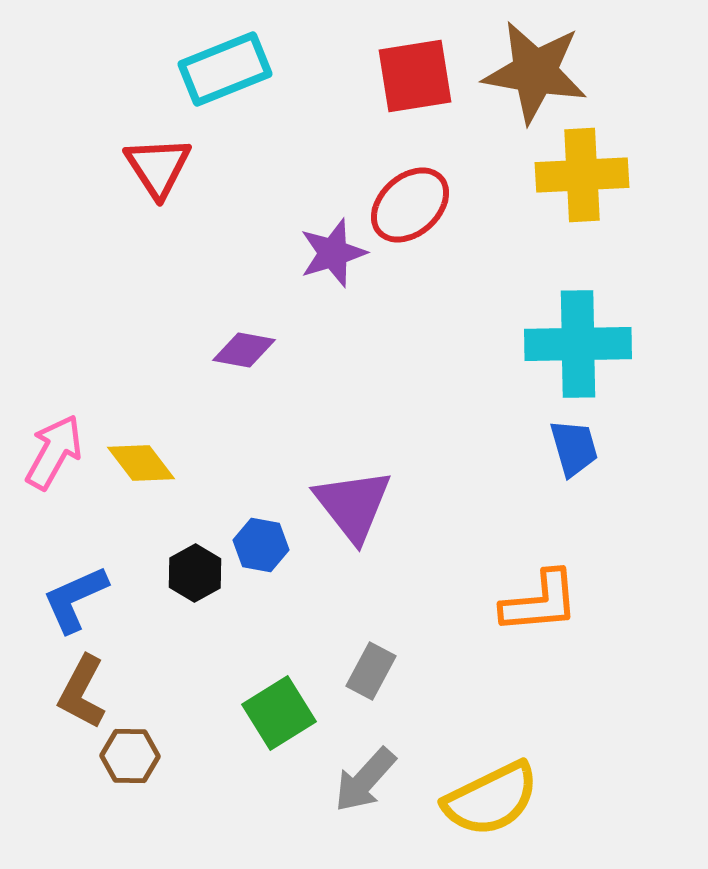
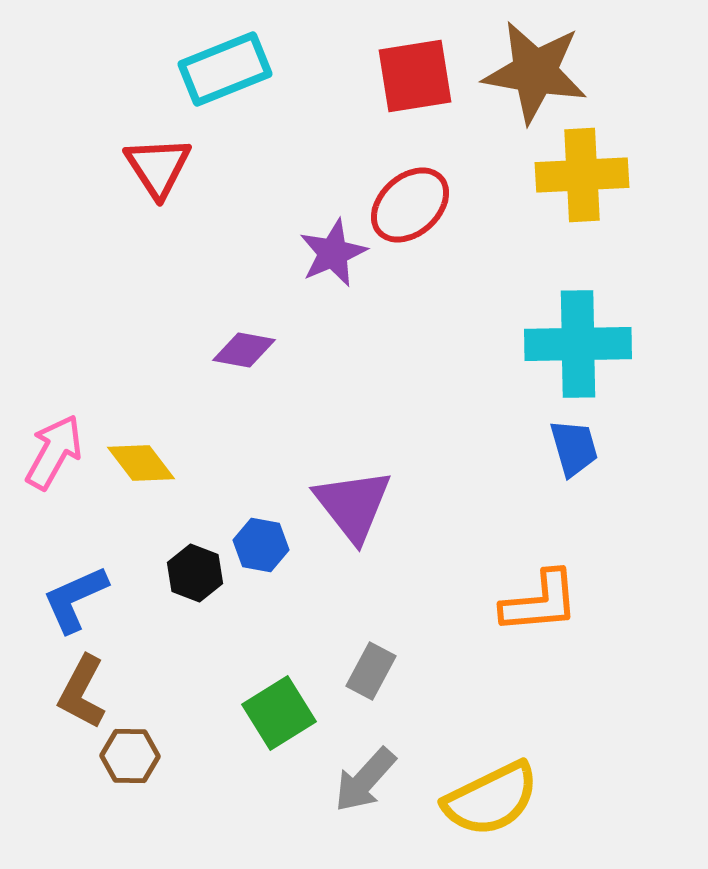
purple star: rotated 6 degrees counterclockwise
black hexagon: rotated 10 degrees counterclockwise
